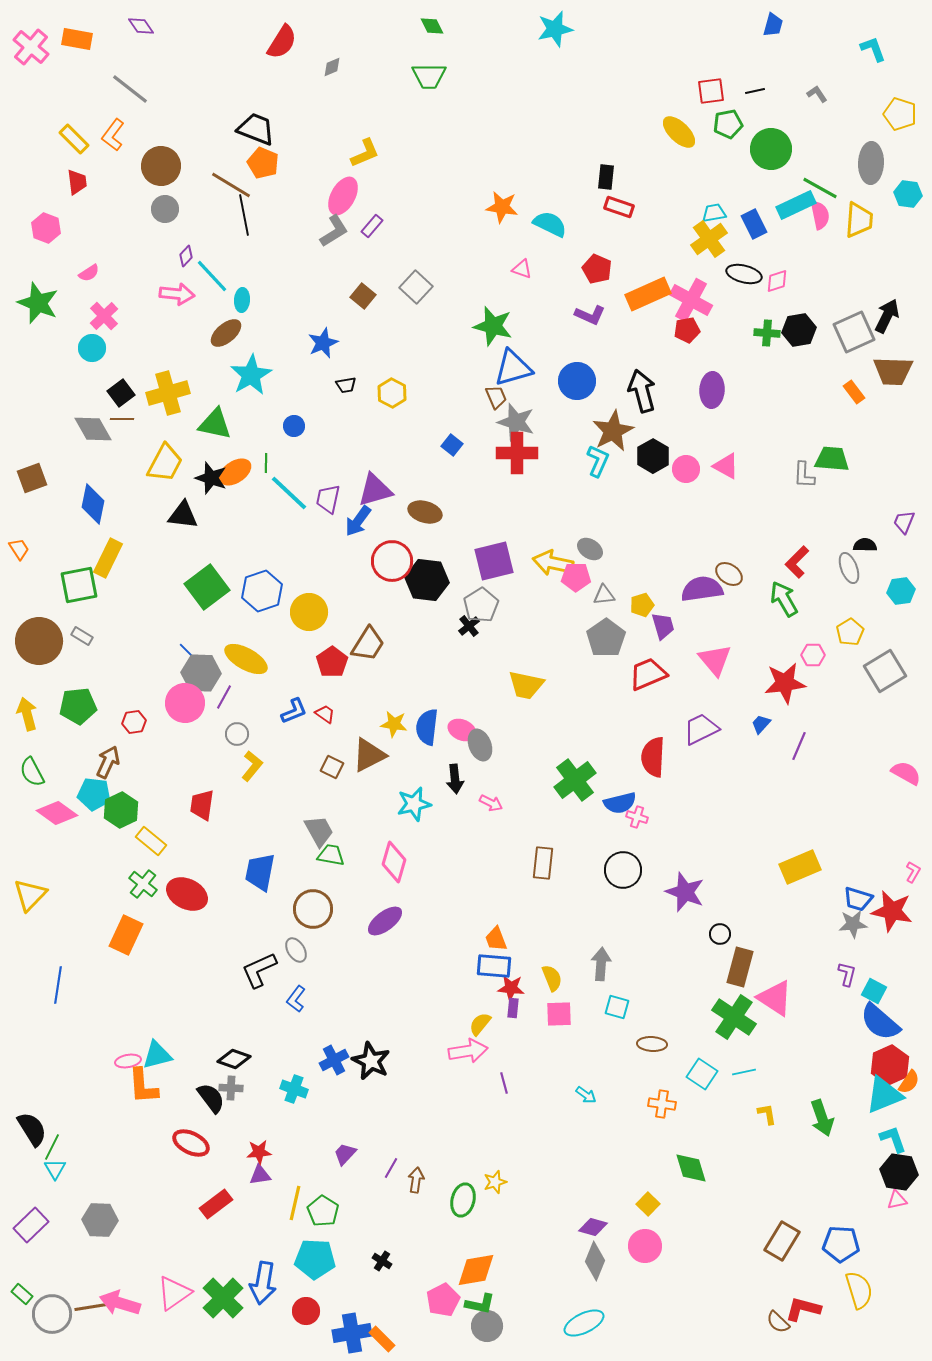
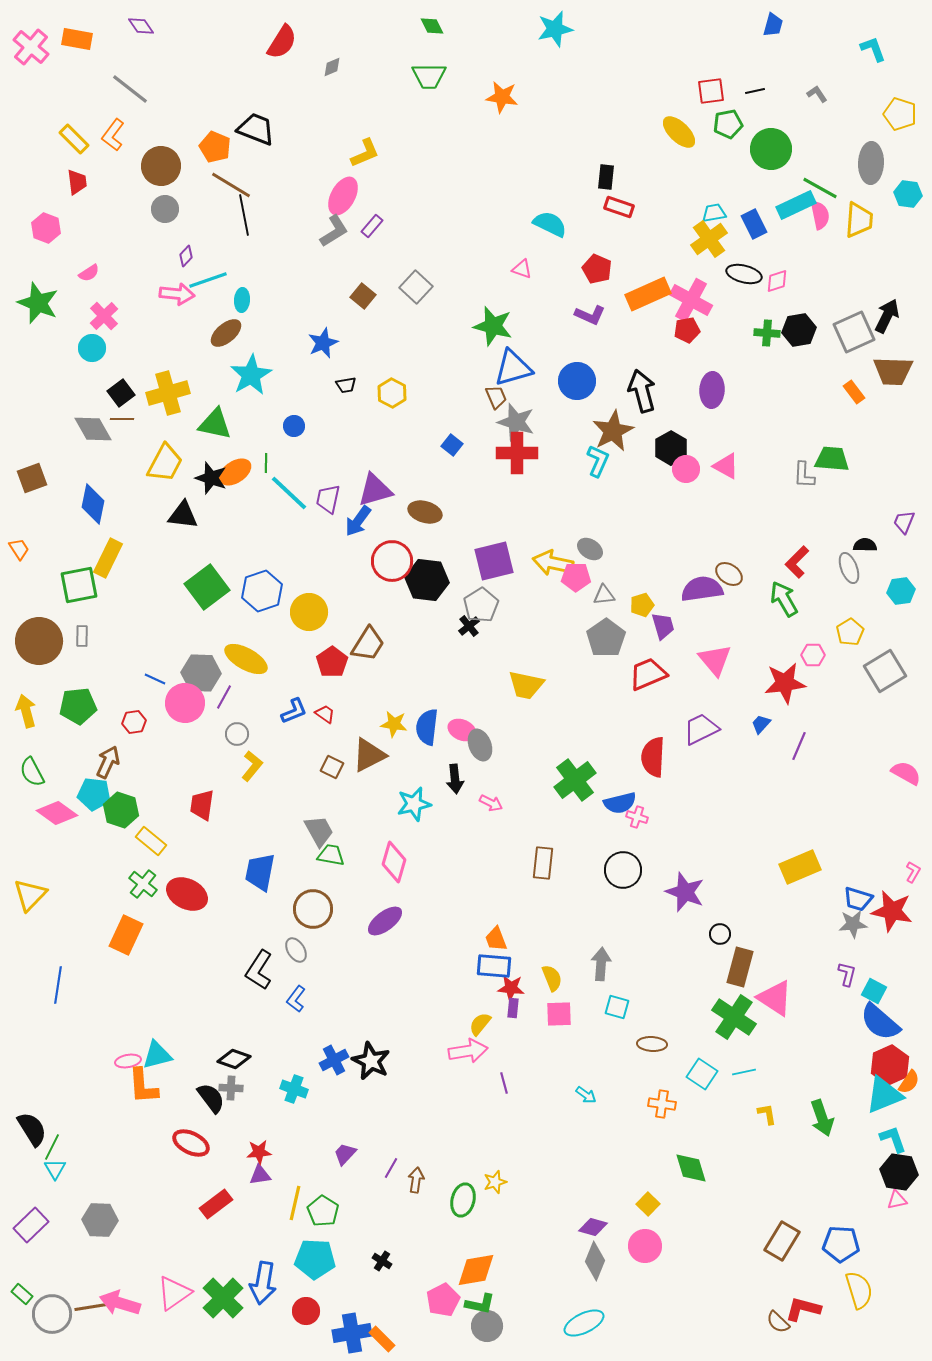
orange pentagon at (263, 163): moved 48 px left, 16 px up
orange star at (502, 207): moved 110 px up
cyan line at (212, 276): moved 4 px left, 4 px down; rotated 66 degrees counterclockwise
black hexagon at (653, 456): moved 18 px right, 8 px up
gray rectangle at (82, 636): rotated 60 degrees clockwise
blue line at (188, 652): moved 33 px left, 27 px down; rotated 20 degrees counterclockwise
yellow arrow at (27, 714): moved 1 px left, 3 px up
green hexagon at (121, 810): rotated 16 degrees counterclockwise
black L-shape at (259, 970): rotated 33 degrees counterclockwise
